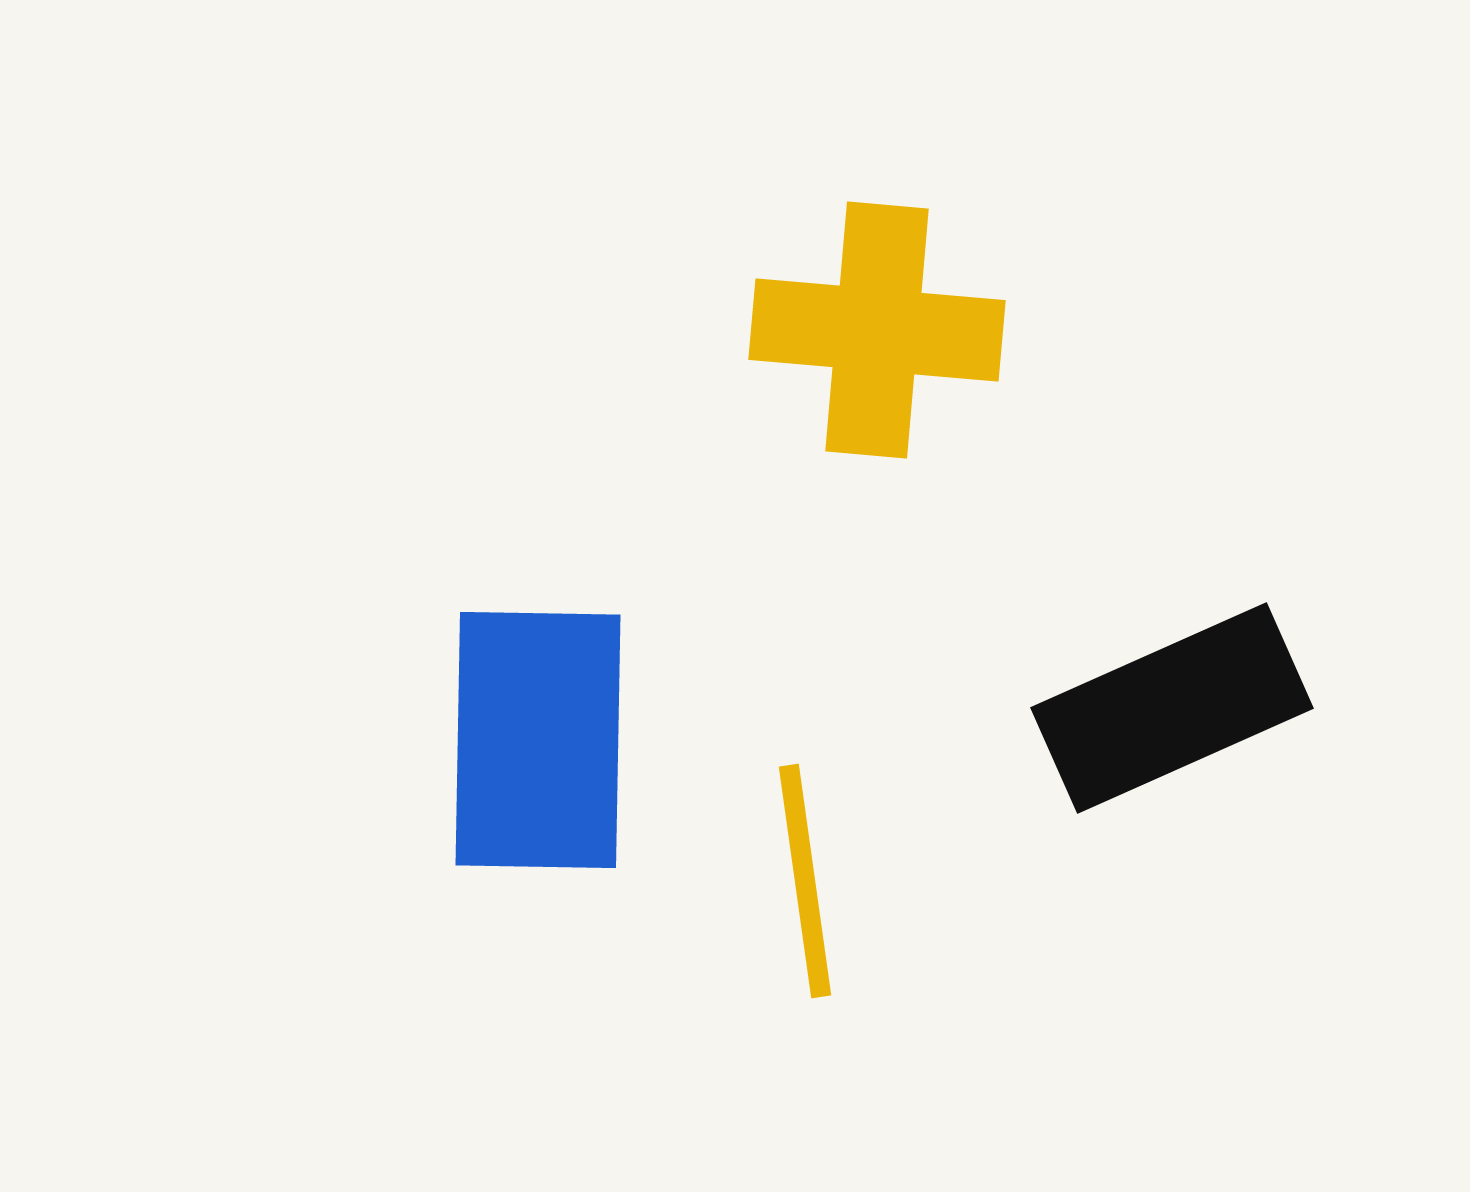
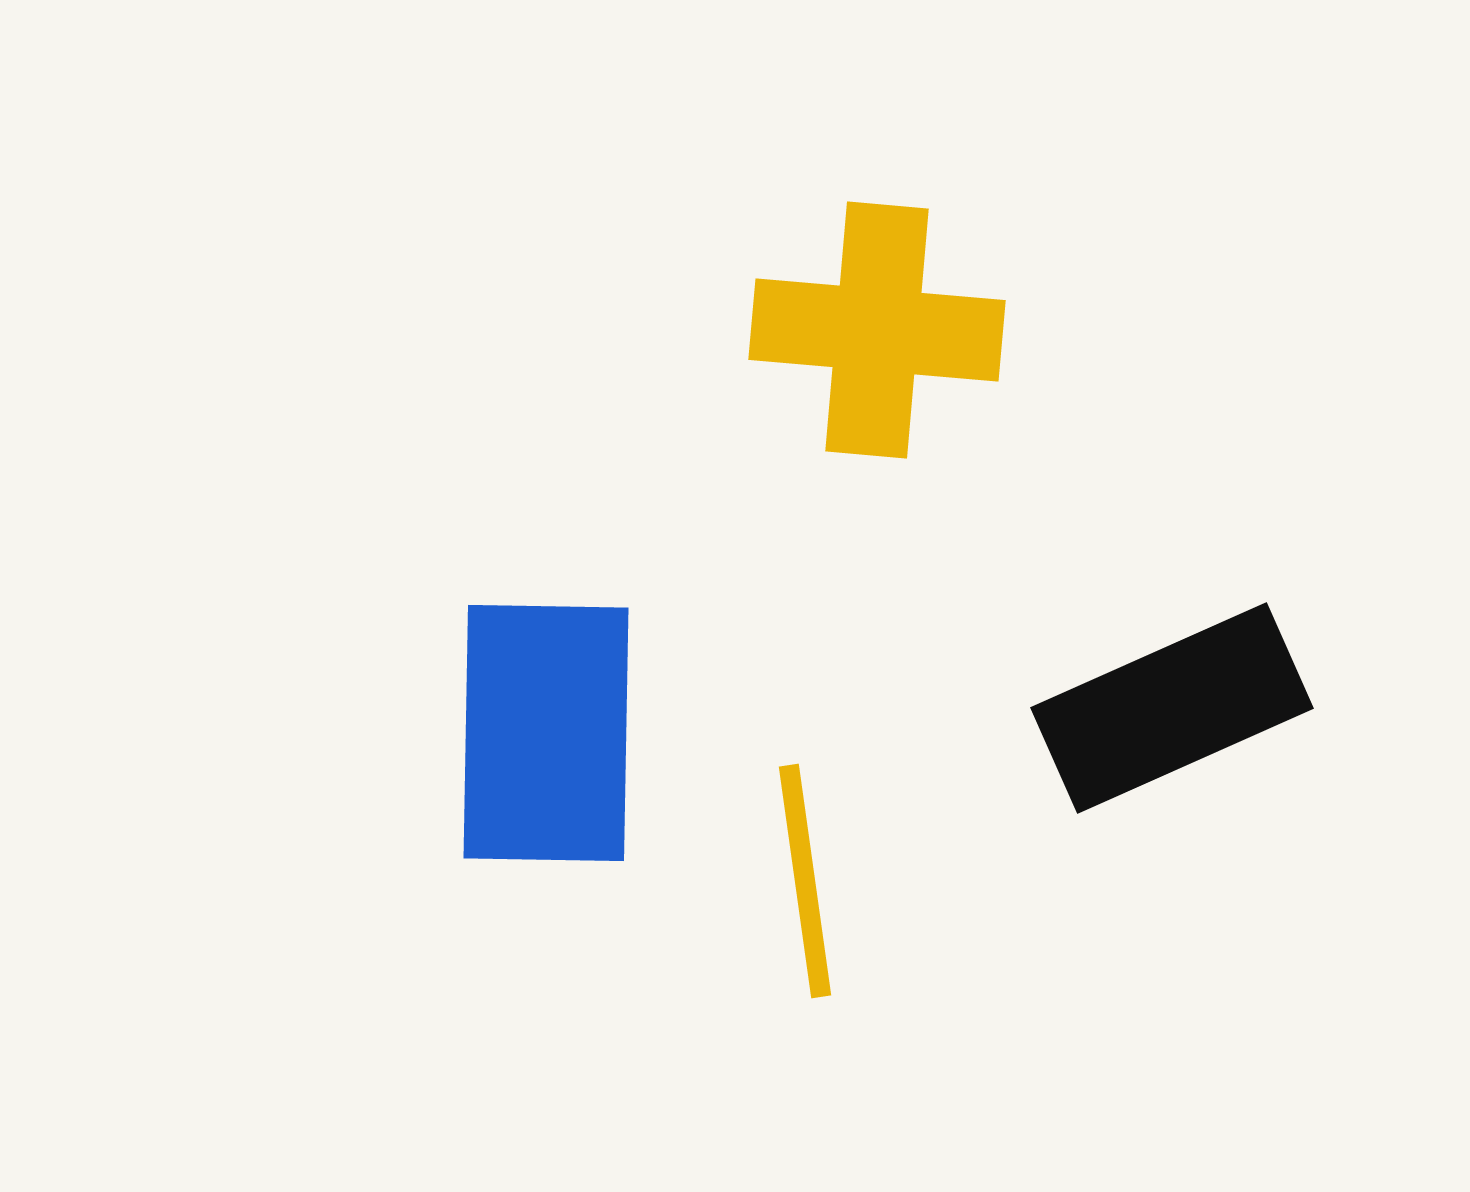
blue rectangle: moved 8 px right, 7 px up
